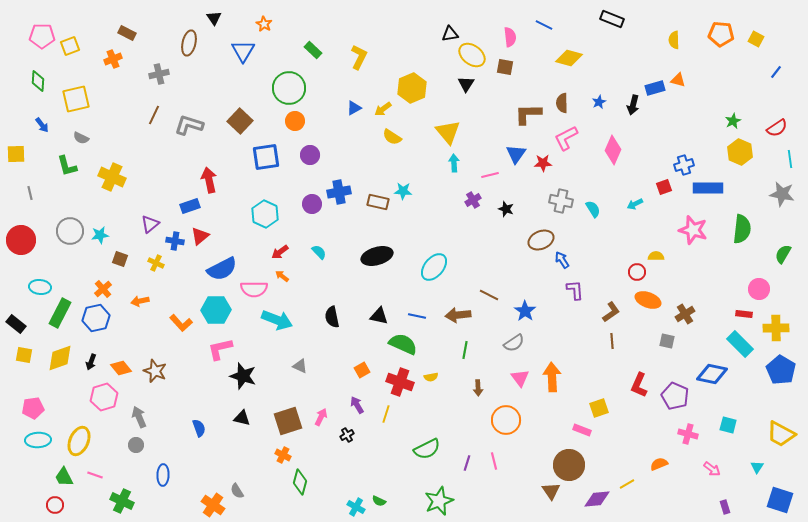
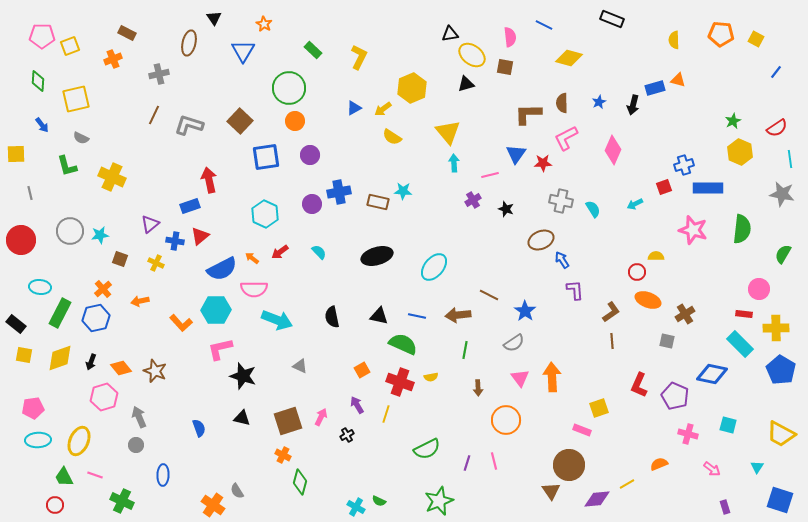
black triangle at (466, 84): rotated 42 degrees clockwise
orange arrow at (282, 276): moved 30 px left, 18 px up
